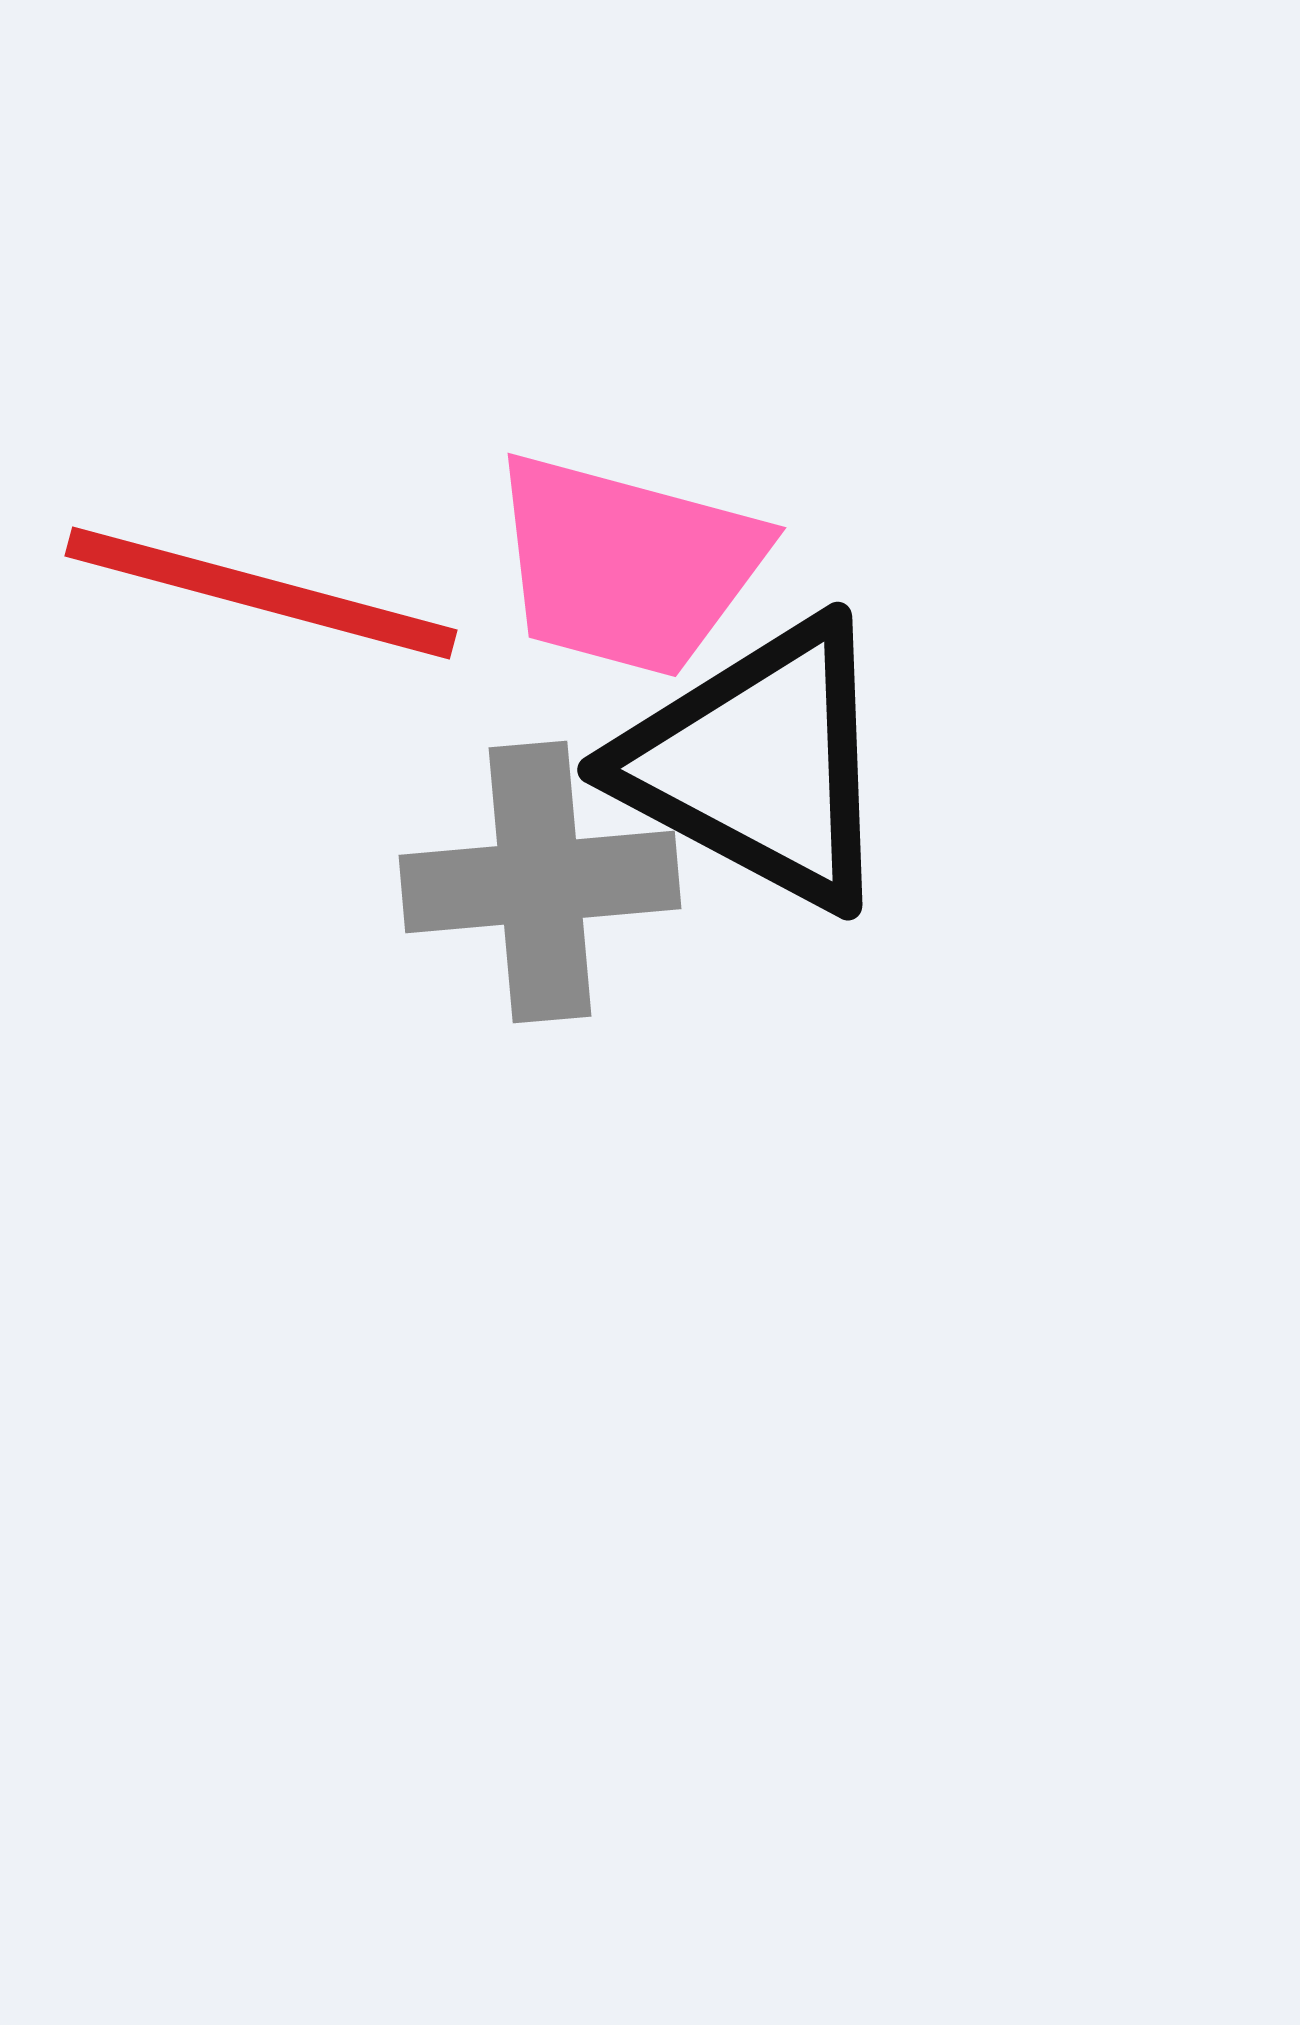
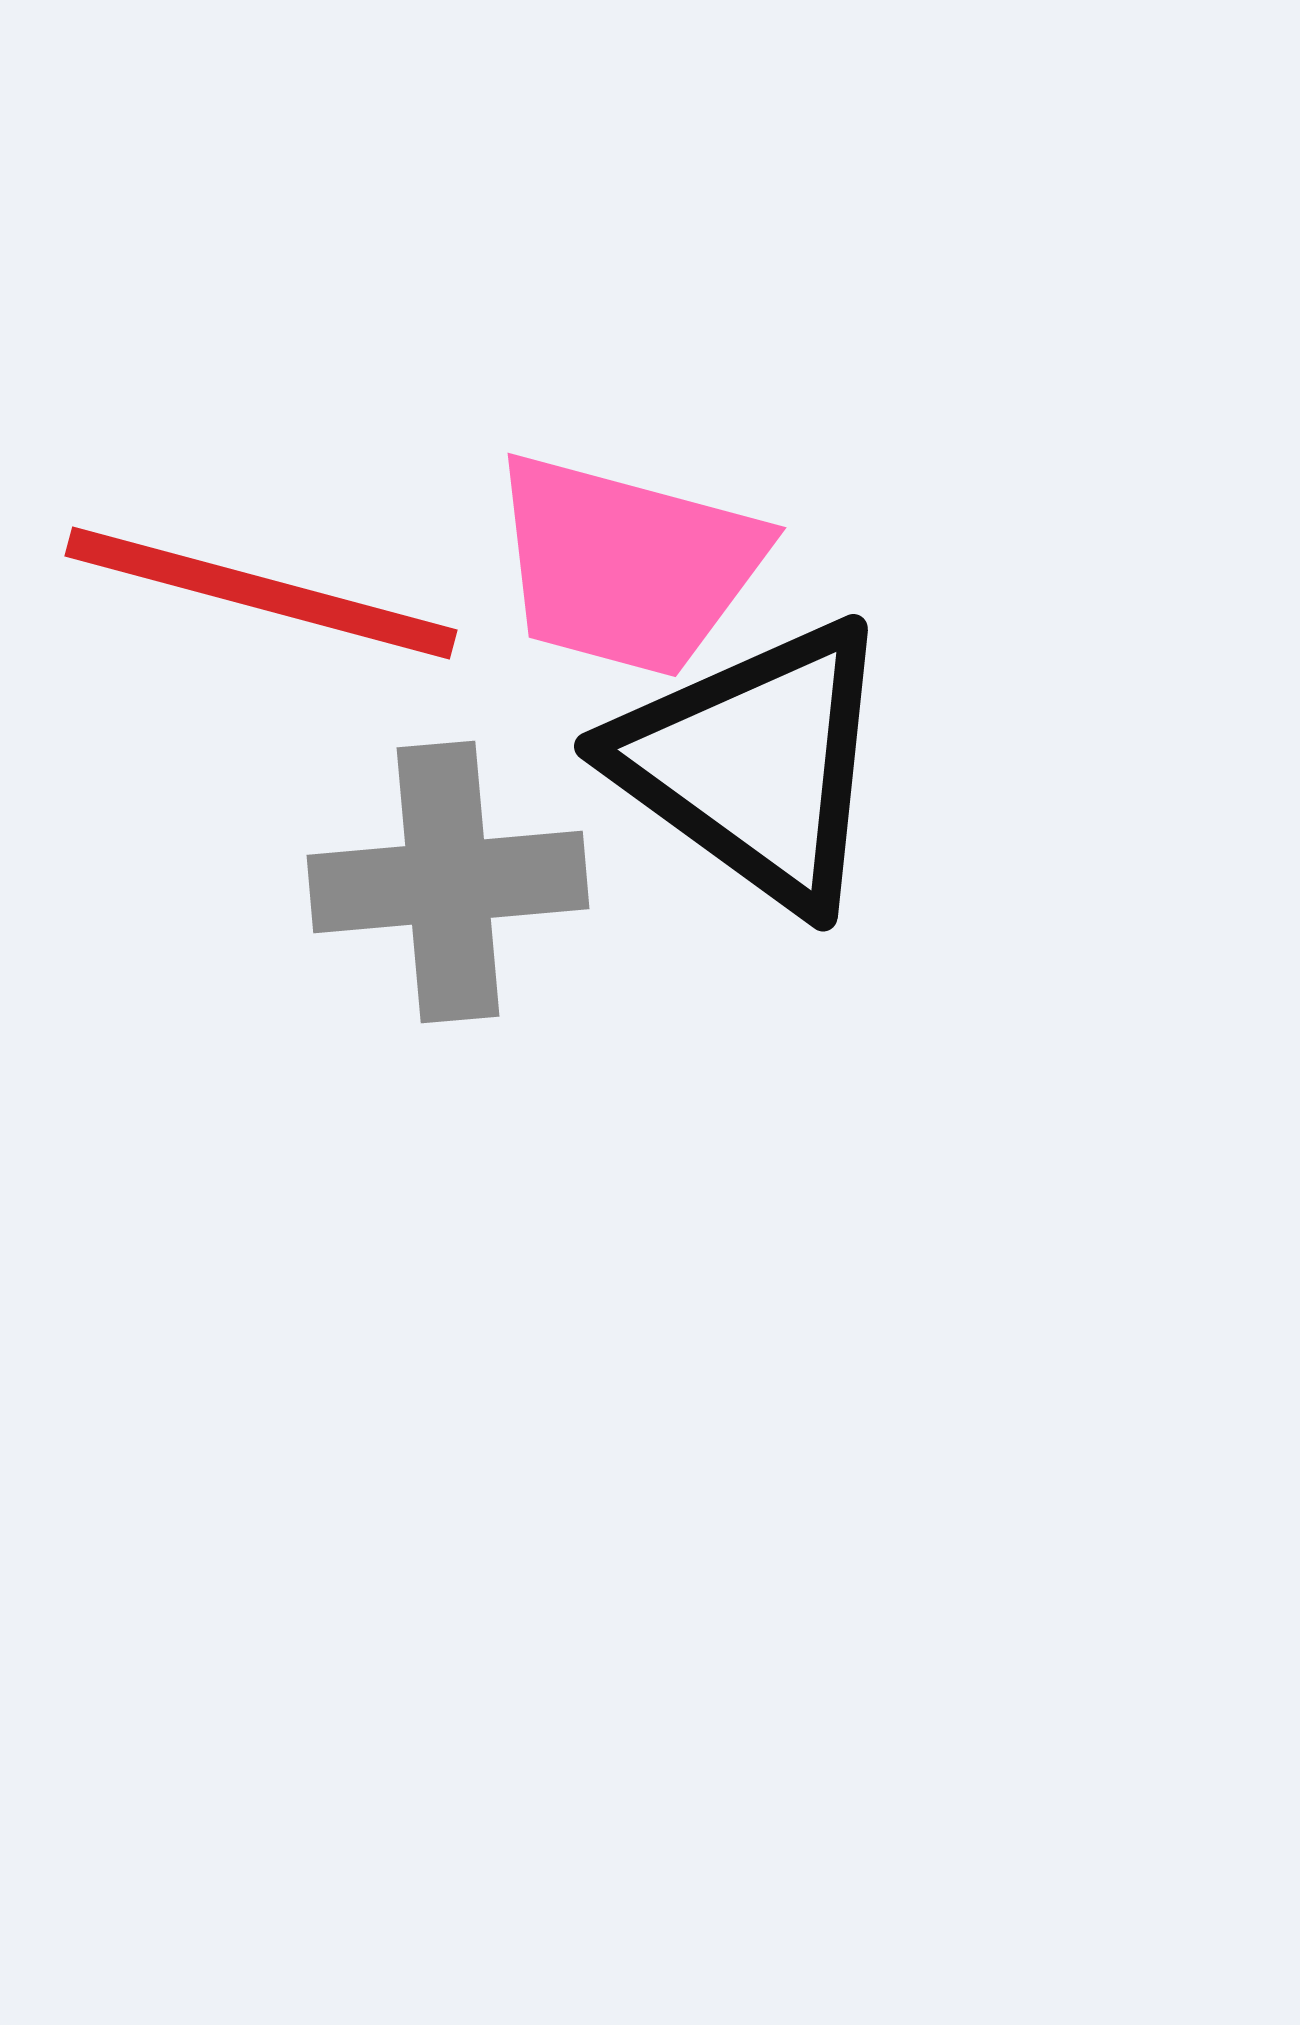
black triangle: moved 4 px left; rotated 8 degrees clockwise
gray cross: moved 92 px left
